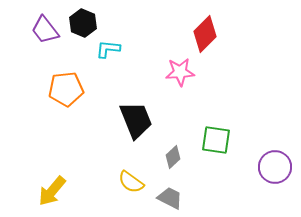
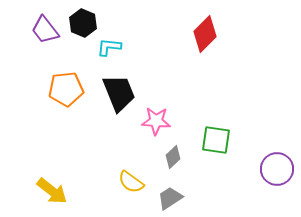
cyan L-shape: moved 1 px right, 2 px up
pink star: moved 24 px left, 49 px down; rotated 8 degrees clockwise
black trapezoid: moved 17 px left, 27 px up
purple circle: moved 2 px right, 2 px down
yellow arrow: rotated 92 degrees counterclockwise
gray trapezoid: rotated 60 degrees counterclockwise
